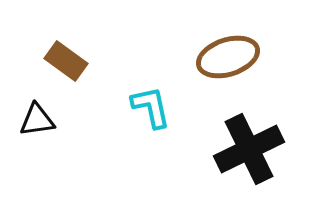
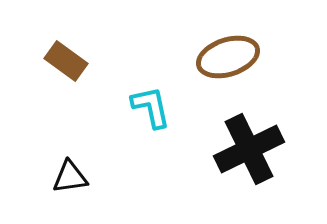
black triangle: moved 33 px right, 57 px down
